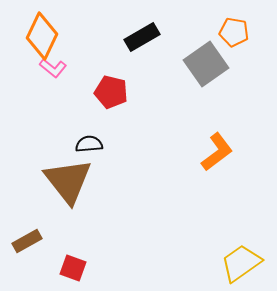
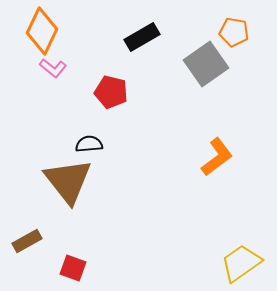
orange diamond: moved 5 px up
orange L-shape: moved 5 px down
